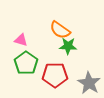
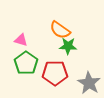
red pentagon: moved 2 px up
